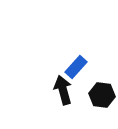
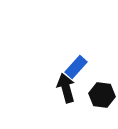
black arrow: moved 3 px right, 2 px up
